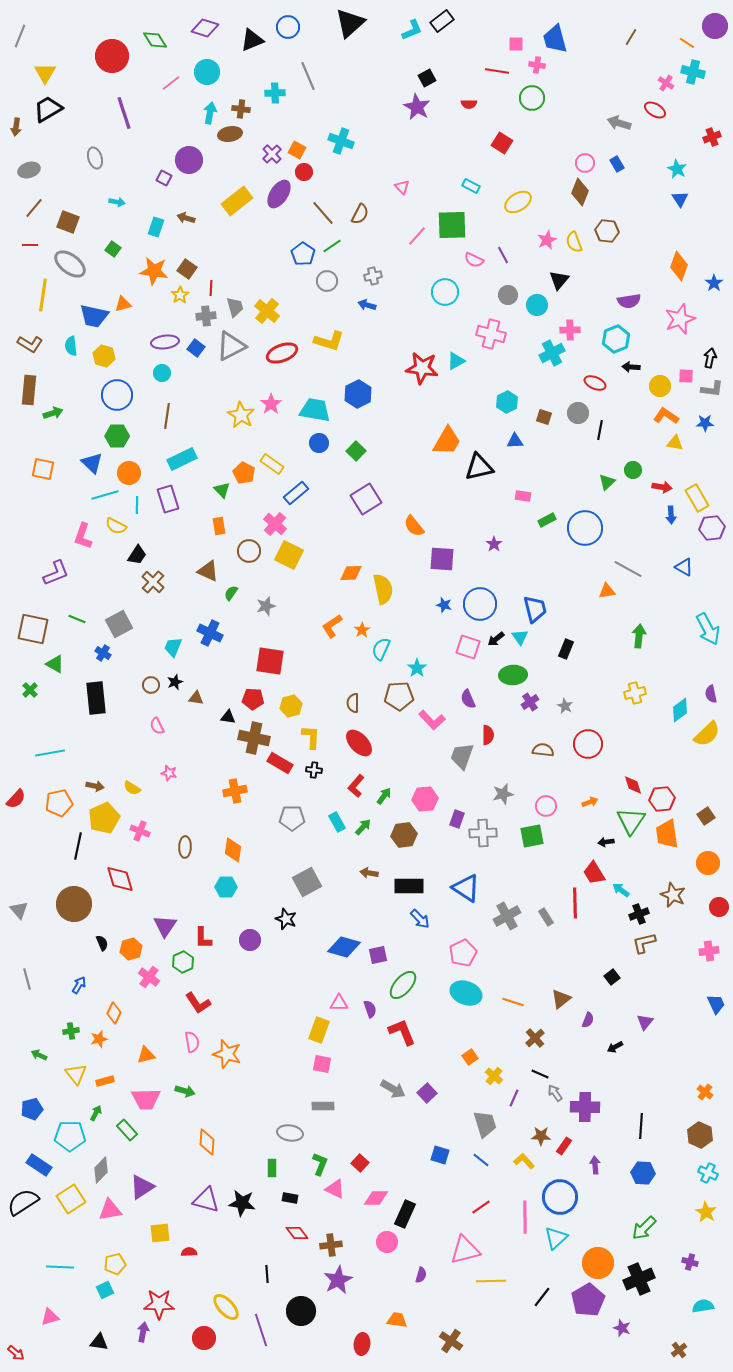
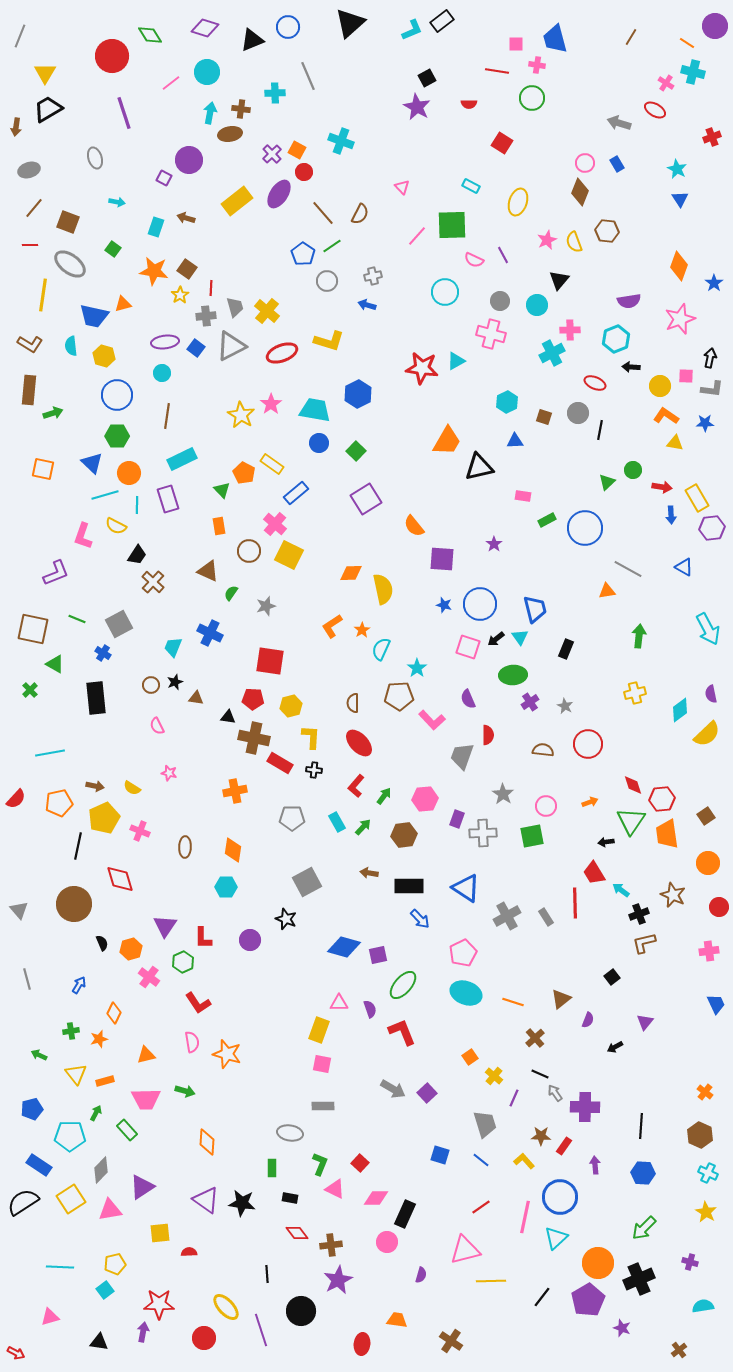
green diamond at (155, 40): moved 5 px left, 5 px up
yellow ellipse at (518, 202): rotated 40 degrees counterclockwise
gray circle at (508, 295): moved 8 px left, 6 px down
gray star at (503, 794): rotated 25 degrees counterclockwise
purple triangle at (206, 1200): rotated 20 degrees clockwise
pink line at (525, 1217): rotated 12 degrees clockwise
cyan square at (105, 1290): rotated 12 degrees counterclockwise
red arrow at (16, 1353): rotated 12 degrees counterclockwise
